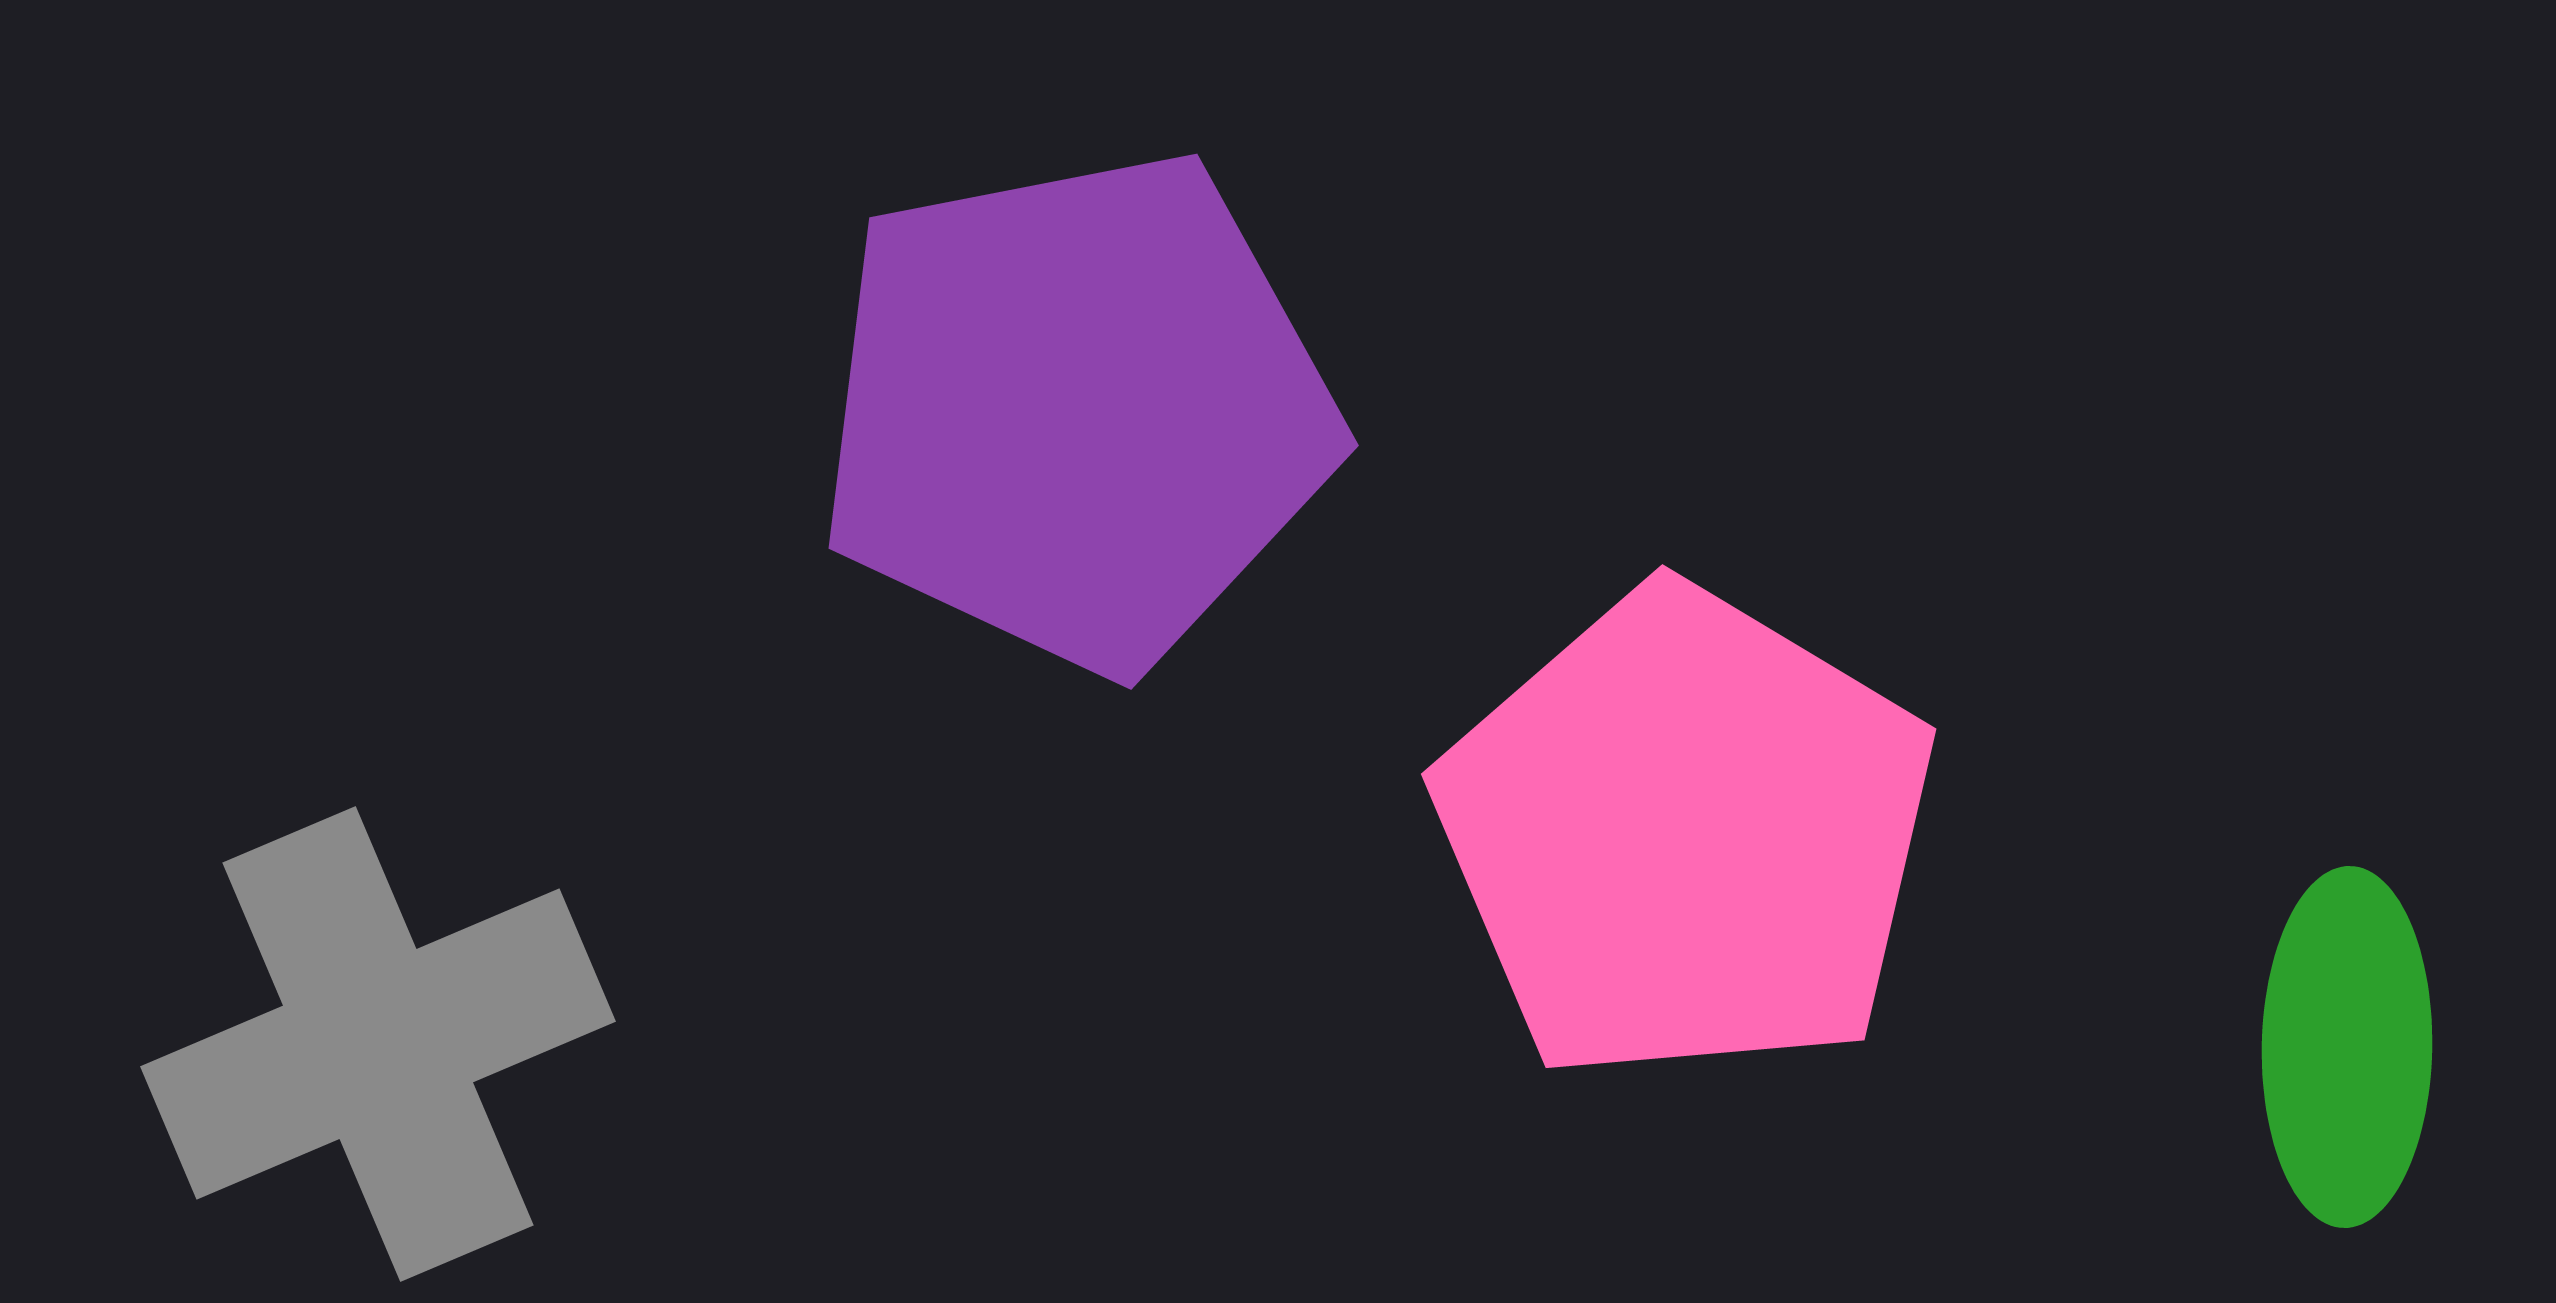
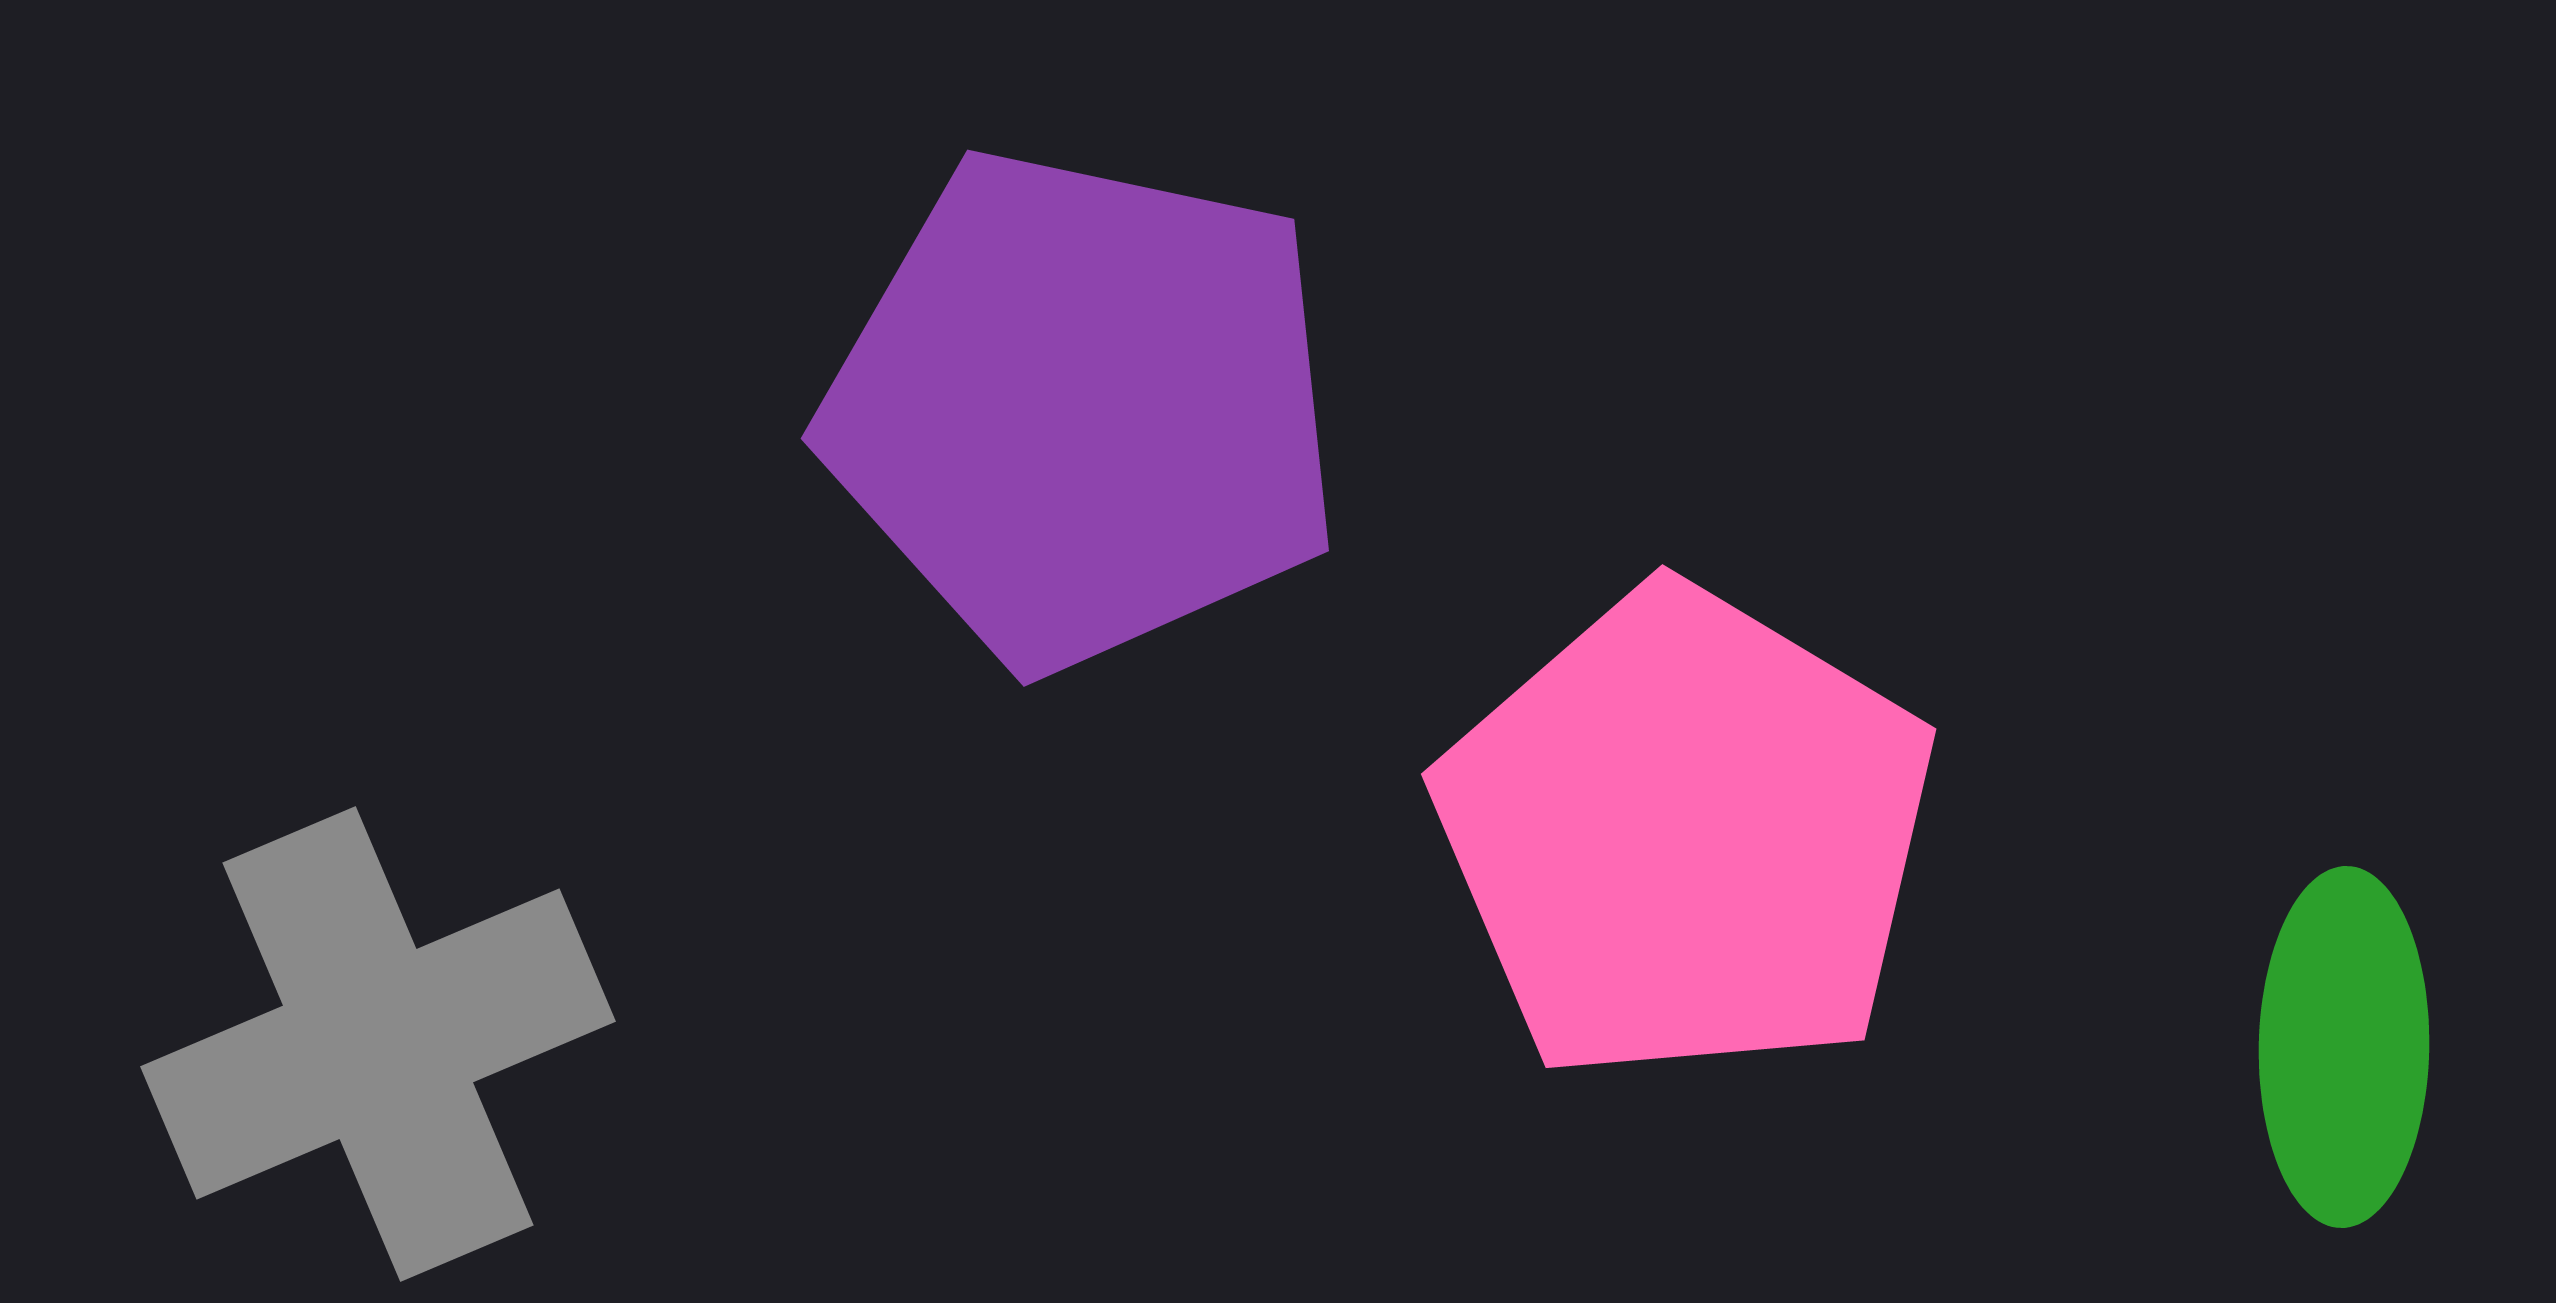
purple pentagon: moved 6 px right, 2 px up; rotated 23 degrees clockwise
green ellipse: moved 3 px left
